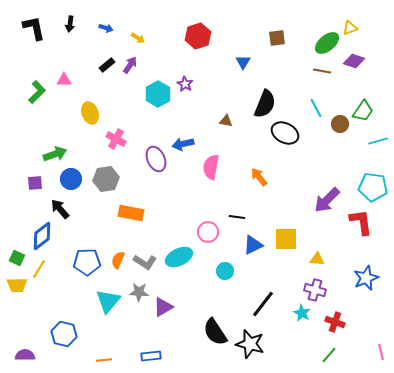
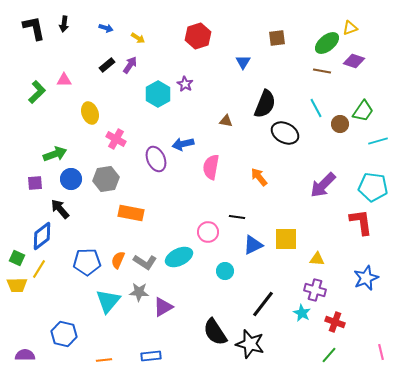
black arrow at (70, 24): moved 6 px left
purple arrow at (327, 200): moved 4 px left, 15 px up
